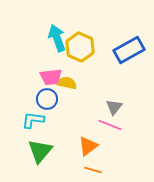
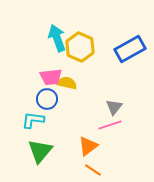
blue rectangle: moved 1 px right, 1 px up
pink line: rotated 40 degrees counterclockwise
orange line: rotated 18 degrees clockwise
